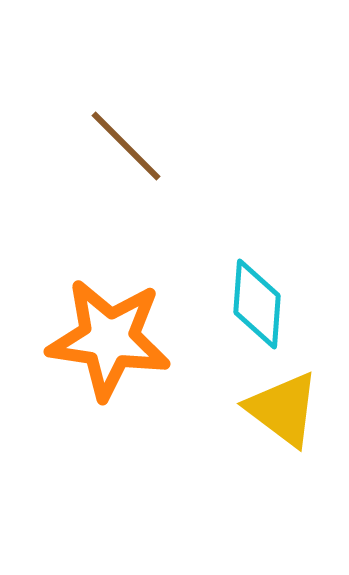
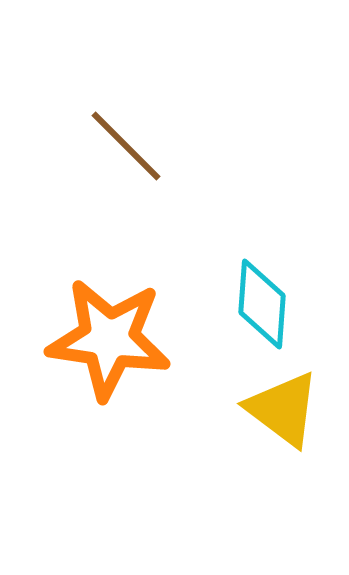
cyan diamond: moved 5 px right
